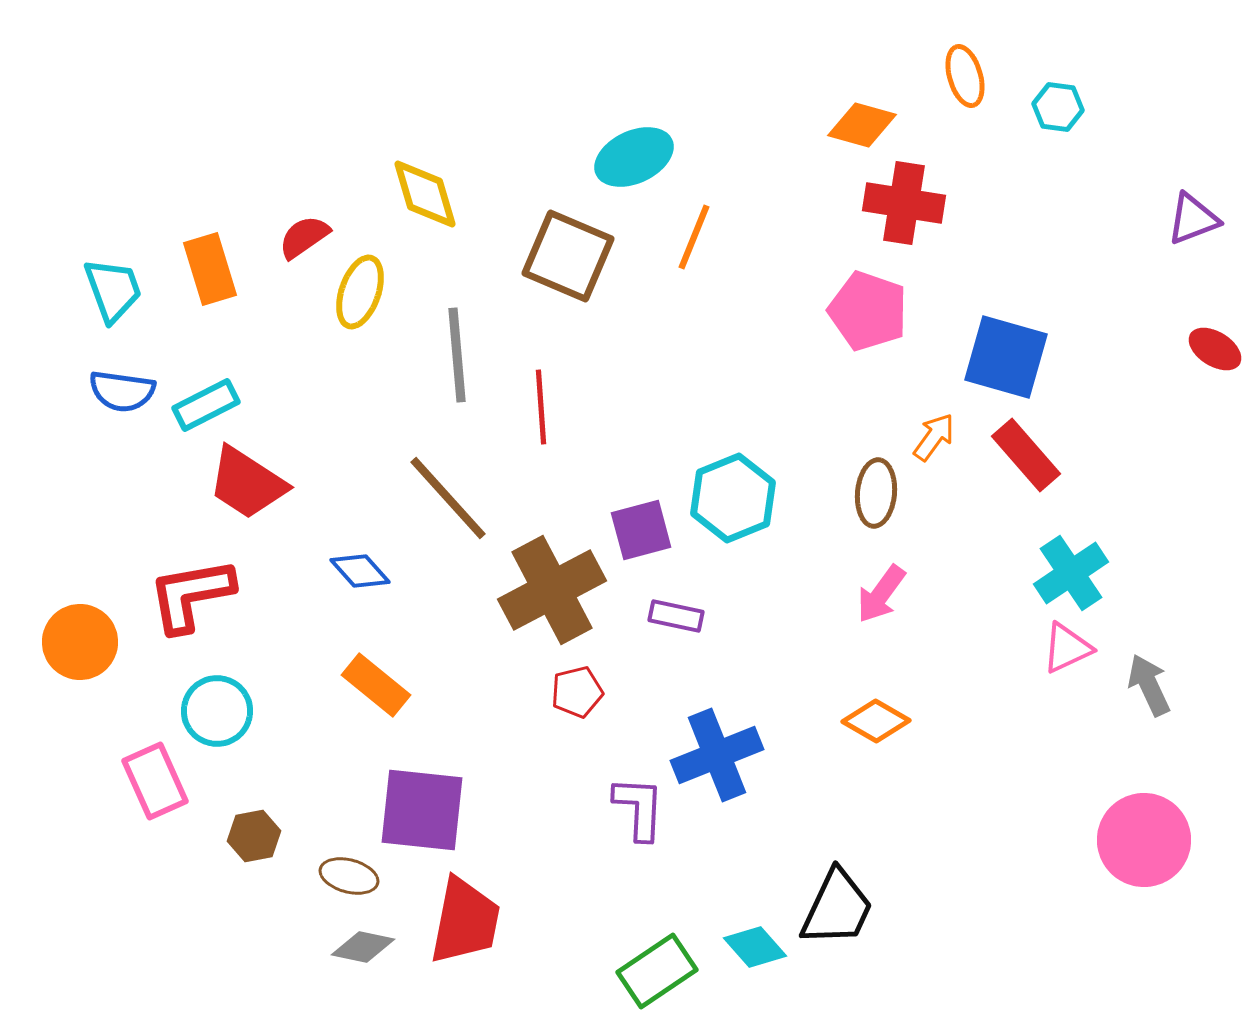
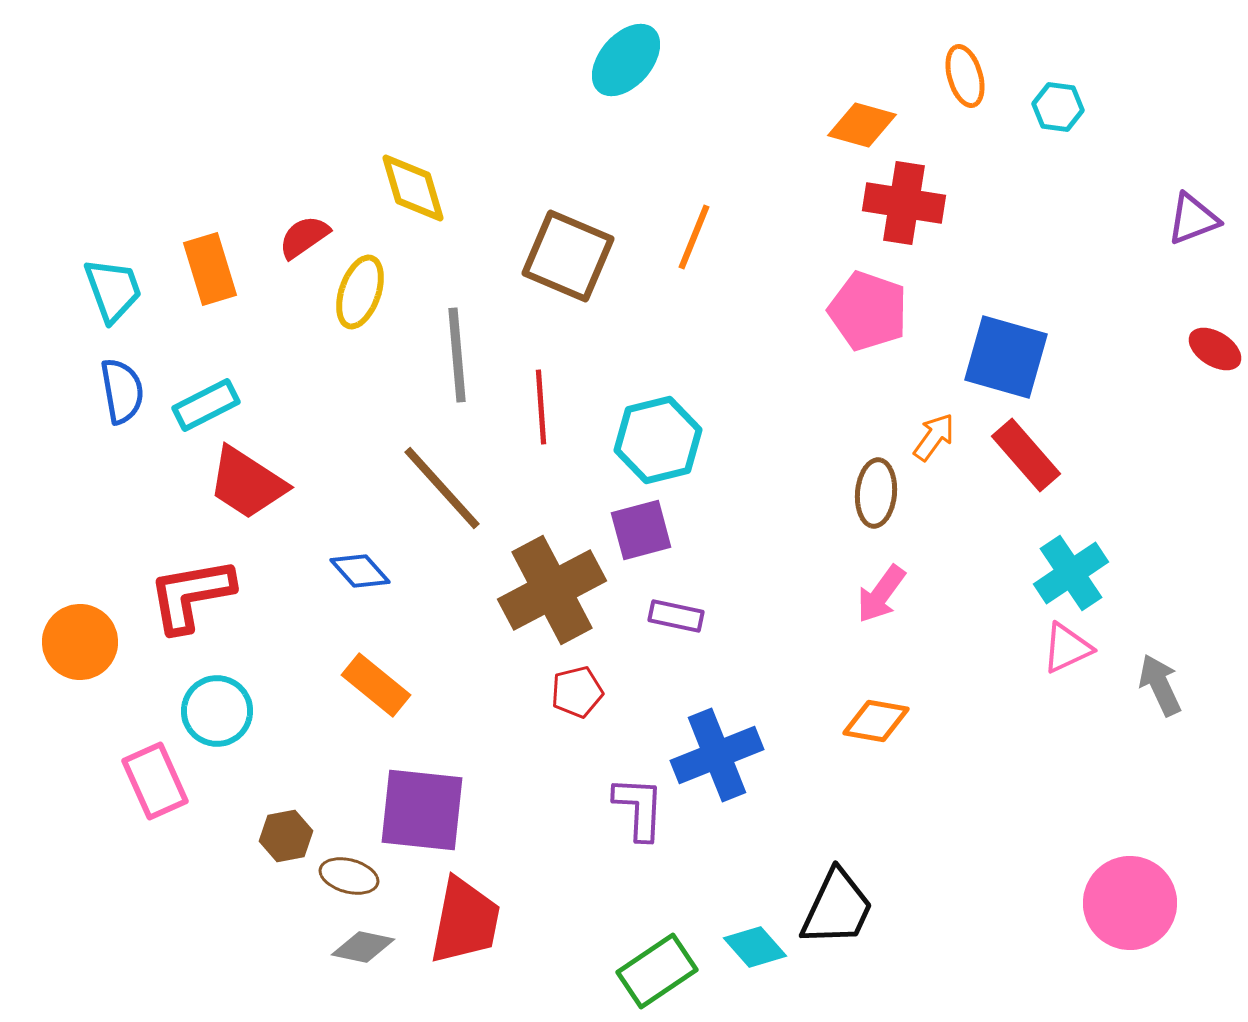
cyan ellipse at (634, 157): moved 8 px left, 97 px up; rotated 24 degrees counterclockwise
yellow diamond at (425, 194): moved 12 px left, 6 px up
blue semicircle at (122, 391): rotated 108 degrees counterclockwise
brown line at (448, 498): moved 6 px left, 10 px up
cyan hexagon at (733, 498): moved 75 px left, 58 px up; rotated 8 degrees clockwise
gray arrow at (1149, 685): moved 11 px right
orange diamond at (876, 721): rotated 20 degrees counterclockwise
brown hexagon at (254, 836): moved 32 px right
pink circle at (1144, 840): moved 14 px left, 63 px down
